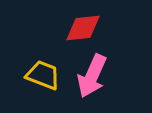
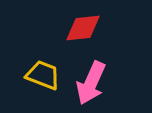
pink arrow: moved 1 px left, 7 px down
